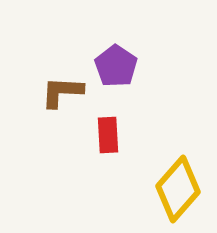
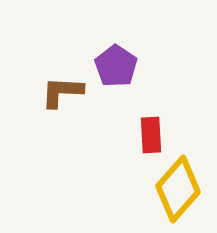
red rectangle: moved 43 px right
